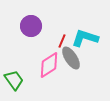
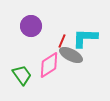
cyan L-shape: rotated 16 degrees counterclockwise
gray ellipse: moved 3 px up; rotated 30 degrees counterclockwise
green trapezoid: moved 8 px right, 5 px up
